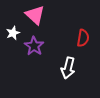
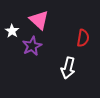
pink triangle: moved 4 px right, 5 px down
white star: moved 1 px left, 2 px up; rotated 16 degrees counterclockwise
purple star: moved 2 px left; rotated 12 degrees clockwise
